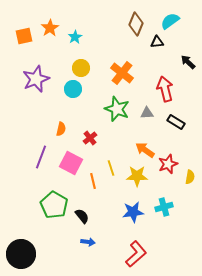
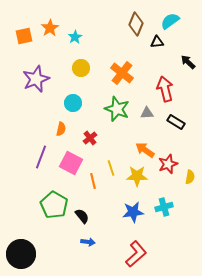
cyan circle: moved 14 px down
